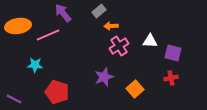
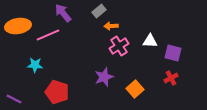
red cross: rotated 16 degrees counterclockwise
